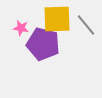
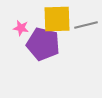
gray line: rotated 65 degrees counterclockwise
